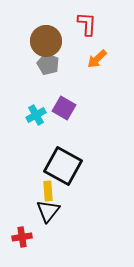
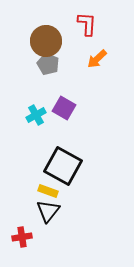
yellow rectangle: rotated 66 degrees counterclockwise
